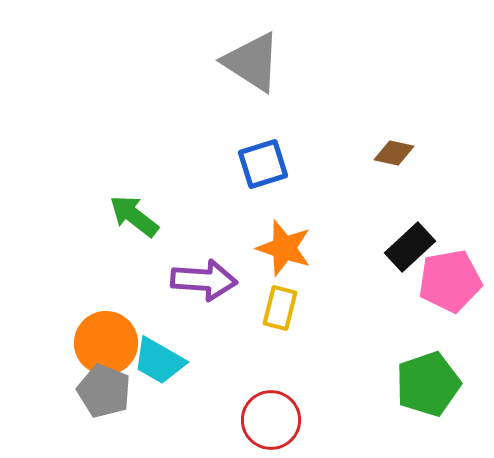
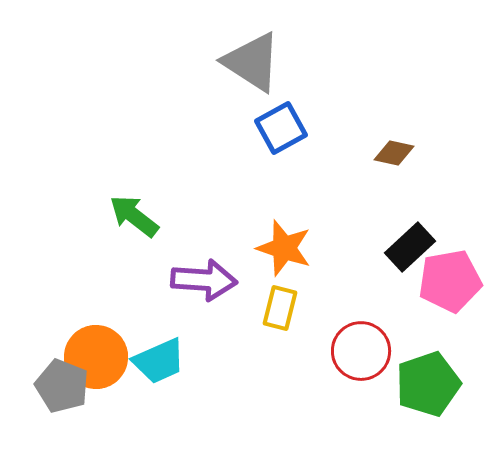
blue square: moved 18 px right, 36 px up; rotated 12 degrees counterclockwise
orange circle: moved 10 px left, 14 px down
cyan trapezoid: rotated 54 degrees counterclockwise
gray pentagon: moved 42 px left, 5 px up
red circle: moved 90 px right, 69 px up
